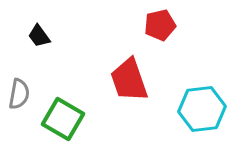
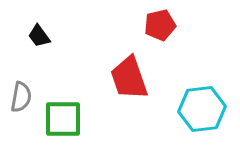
red trapezoid: moved 2 px up
gray semicircle: moved 2 px right, 3 px down
green square: rotated 30 degrees counterclockwise
